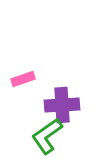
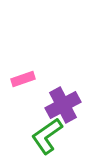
purple cross: moved 1 px right; rotated 24 degrees counterclockwise
